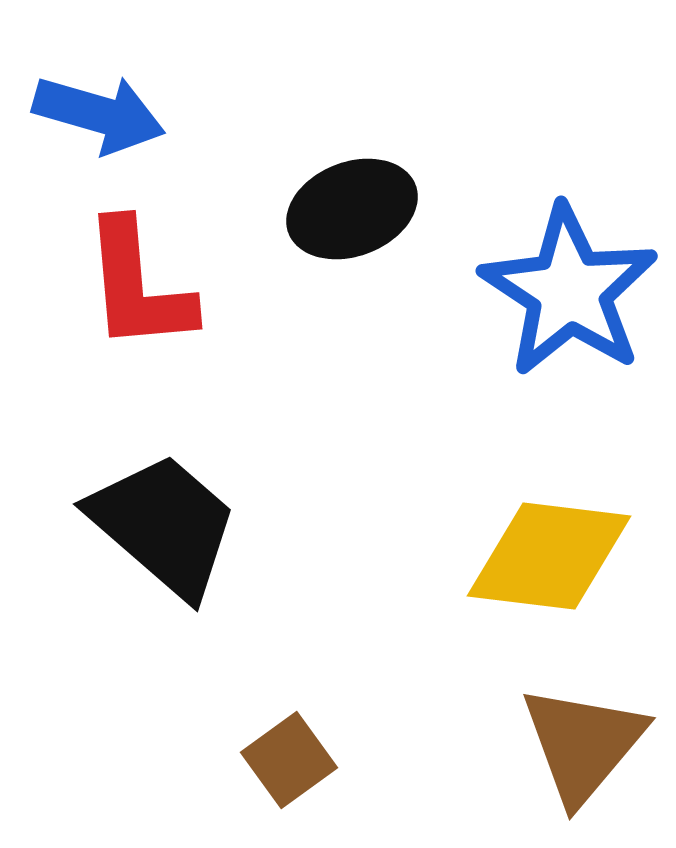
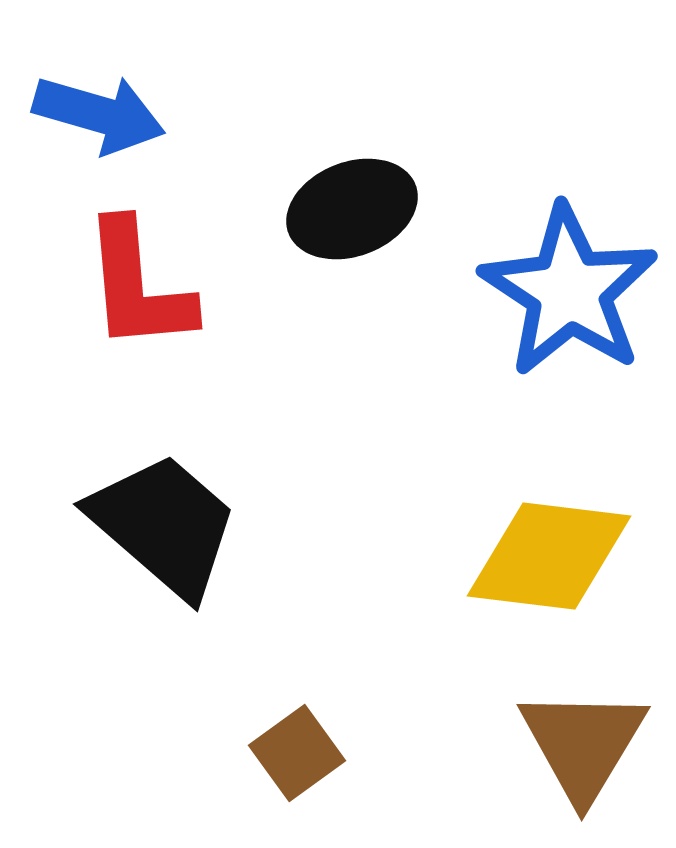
brown triangle: rotated 9 degrees counterclockwise
brown square: moved 8 px right, 7 px up
